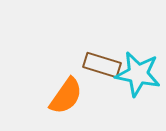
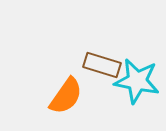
cyan star: moved 1 px left, 7 px down
